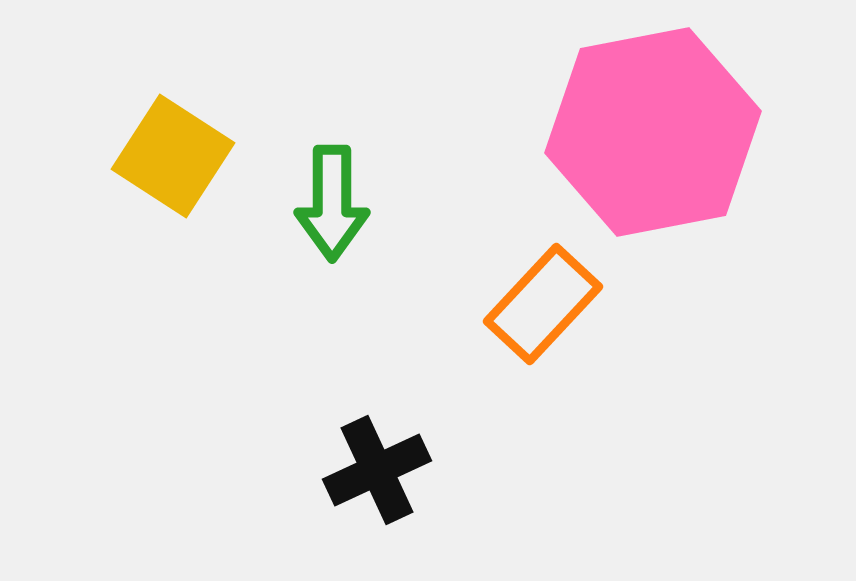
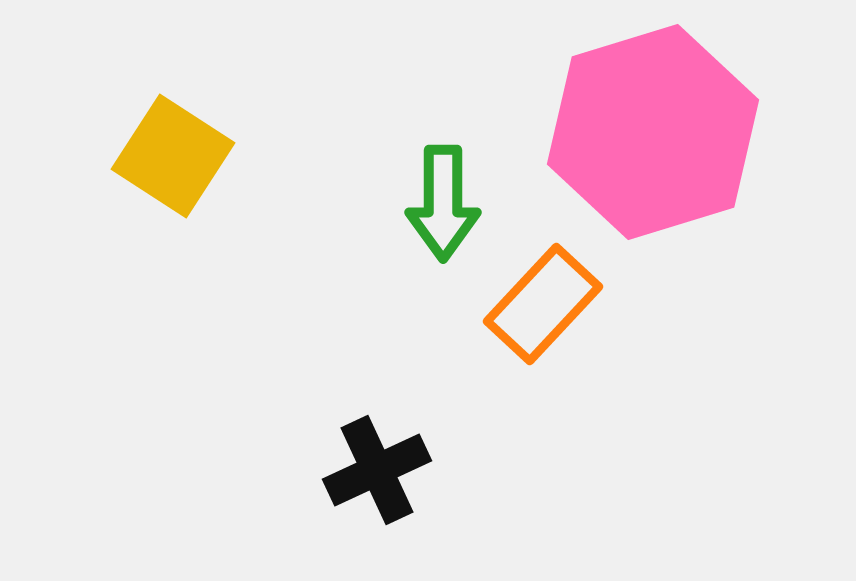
pink hexagon: rotated 6 degrees counterclockwise
green arrow: moved 111 px right
